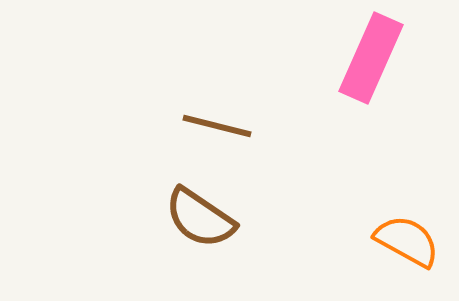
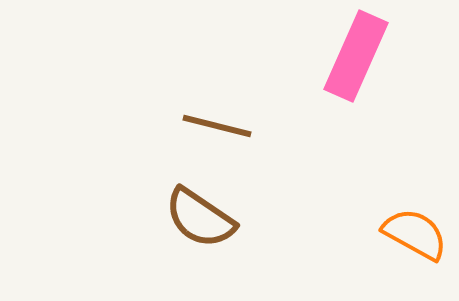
pink rectangle: moved 15 px left, 2 px up
orange semicircle: moved 8 px right, 7 px up
